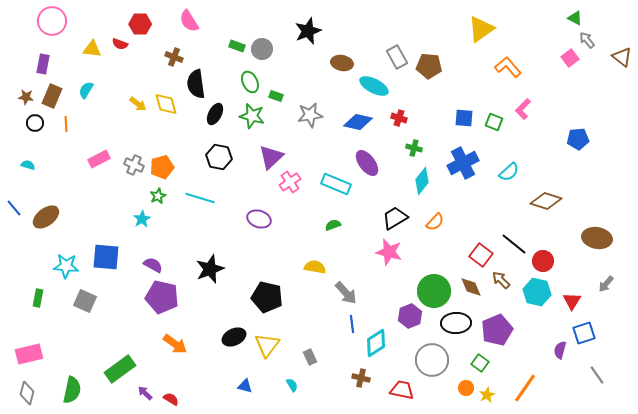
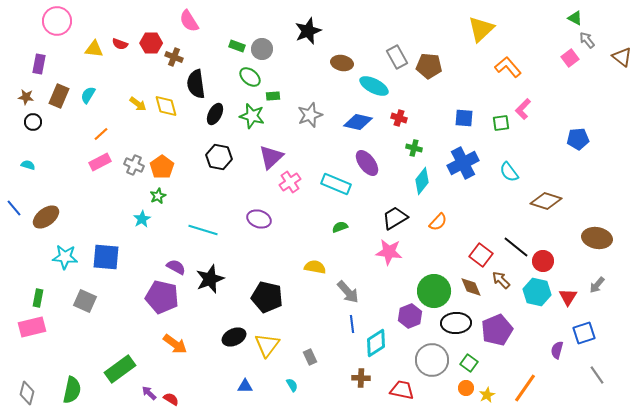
pink circle at (52, 21): moved 5 px right
red hexagon at (140, 24): moved 11 px right, 19 px down
yellow triangle at (481, 29): rotated 8 degrees counterclockwise
yellow triangle at (92, 49): moved 2 px right
purple rectangle at (43, 64): moved 4 px left
green ellipse at (250, 82): moved 5 px up; rotated 25 degrees counterclockwise
cyan semicircle at (86, 90): moved 2 px right, 5 px down
brown rectangle at (52, 96): moved 7 px right
green rectangle at (276, 96): moved 3 px left; rotated 24 degrees counterclockwise
yellow diamond at (166, 104): moved 2 px down
gray star at (310, 115): rotated 10 degrees counterclockwise
green square at (494, 122): moved 7 px right, 1 px down; rotated 30 degrees counterclockwise
black circle at (35, 123): moved 2 px left, 1 px up
orange line at (66, 124): moved 35 px right, 10 px down; rotated 49 degrees clockwise
pink rectangle at (99, 159): moved 1 px right, 3 px down
orange pentagon at (162, 167): rotated 20 degrees counterclockwise
cyan semicircle at (509, 172): rotated 95 degrees clockwise
cyan line at (200, 198): moved 3 px right, 32 px down
orange semicircle at (435, 222): moved 3 px right
green semicircle at (333, 225): moved 7 px right, 2 px down
black line at (514, 244): moved 2 px right, 3 px down
pink star at (389, 252): rotated 8 degrees counterclockwise
purple semicircle at (153, 265): moved 23 px right, 2 px down
cyan star at (66, 266): moved 1 px left, 9 px up
black star at (210, 269): moved 10 px down
gray arrow at (606, 284): moved 9 px left, 1 px down
gray arrow at (346, 293): moved 2 px right, 1 px up
red triangle at (572, 301): moved 4 px left, 4 px up
purple semicircle at (560, 350): moved 3 px left
pink rectangle at (29, 354): moved 3 px right, 27 px up
green square at (480, 363): moved 11 px left
brown cross at (361, 378): rotated 12 degrees counterclockwise
blue triangle at (245, 386): rotated 14 degrees counterclockwise
purple arrow at (145, 393): moved 4 px right
